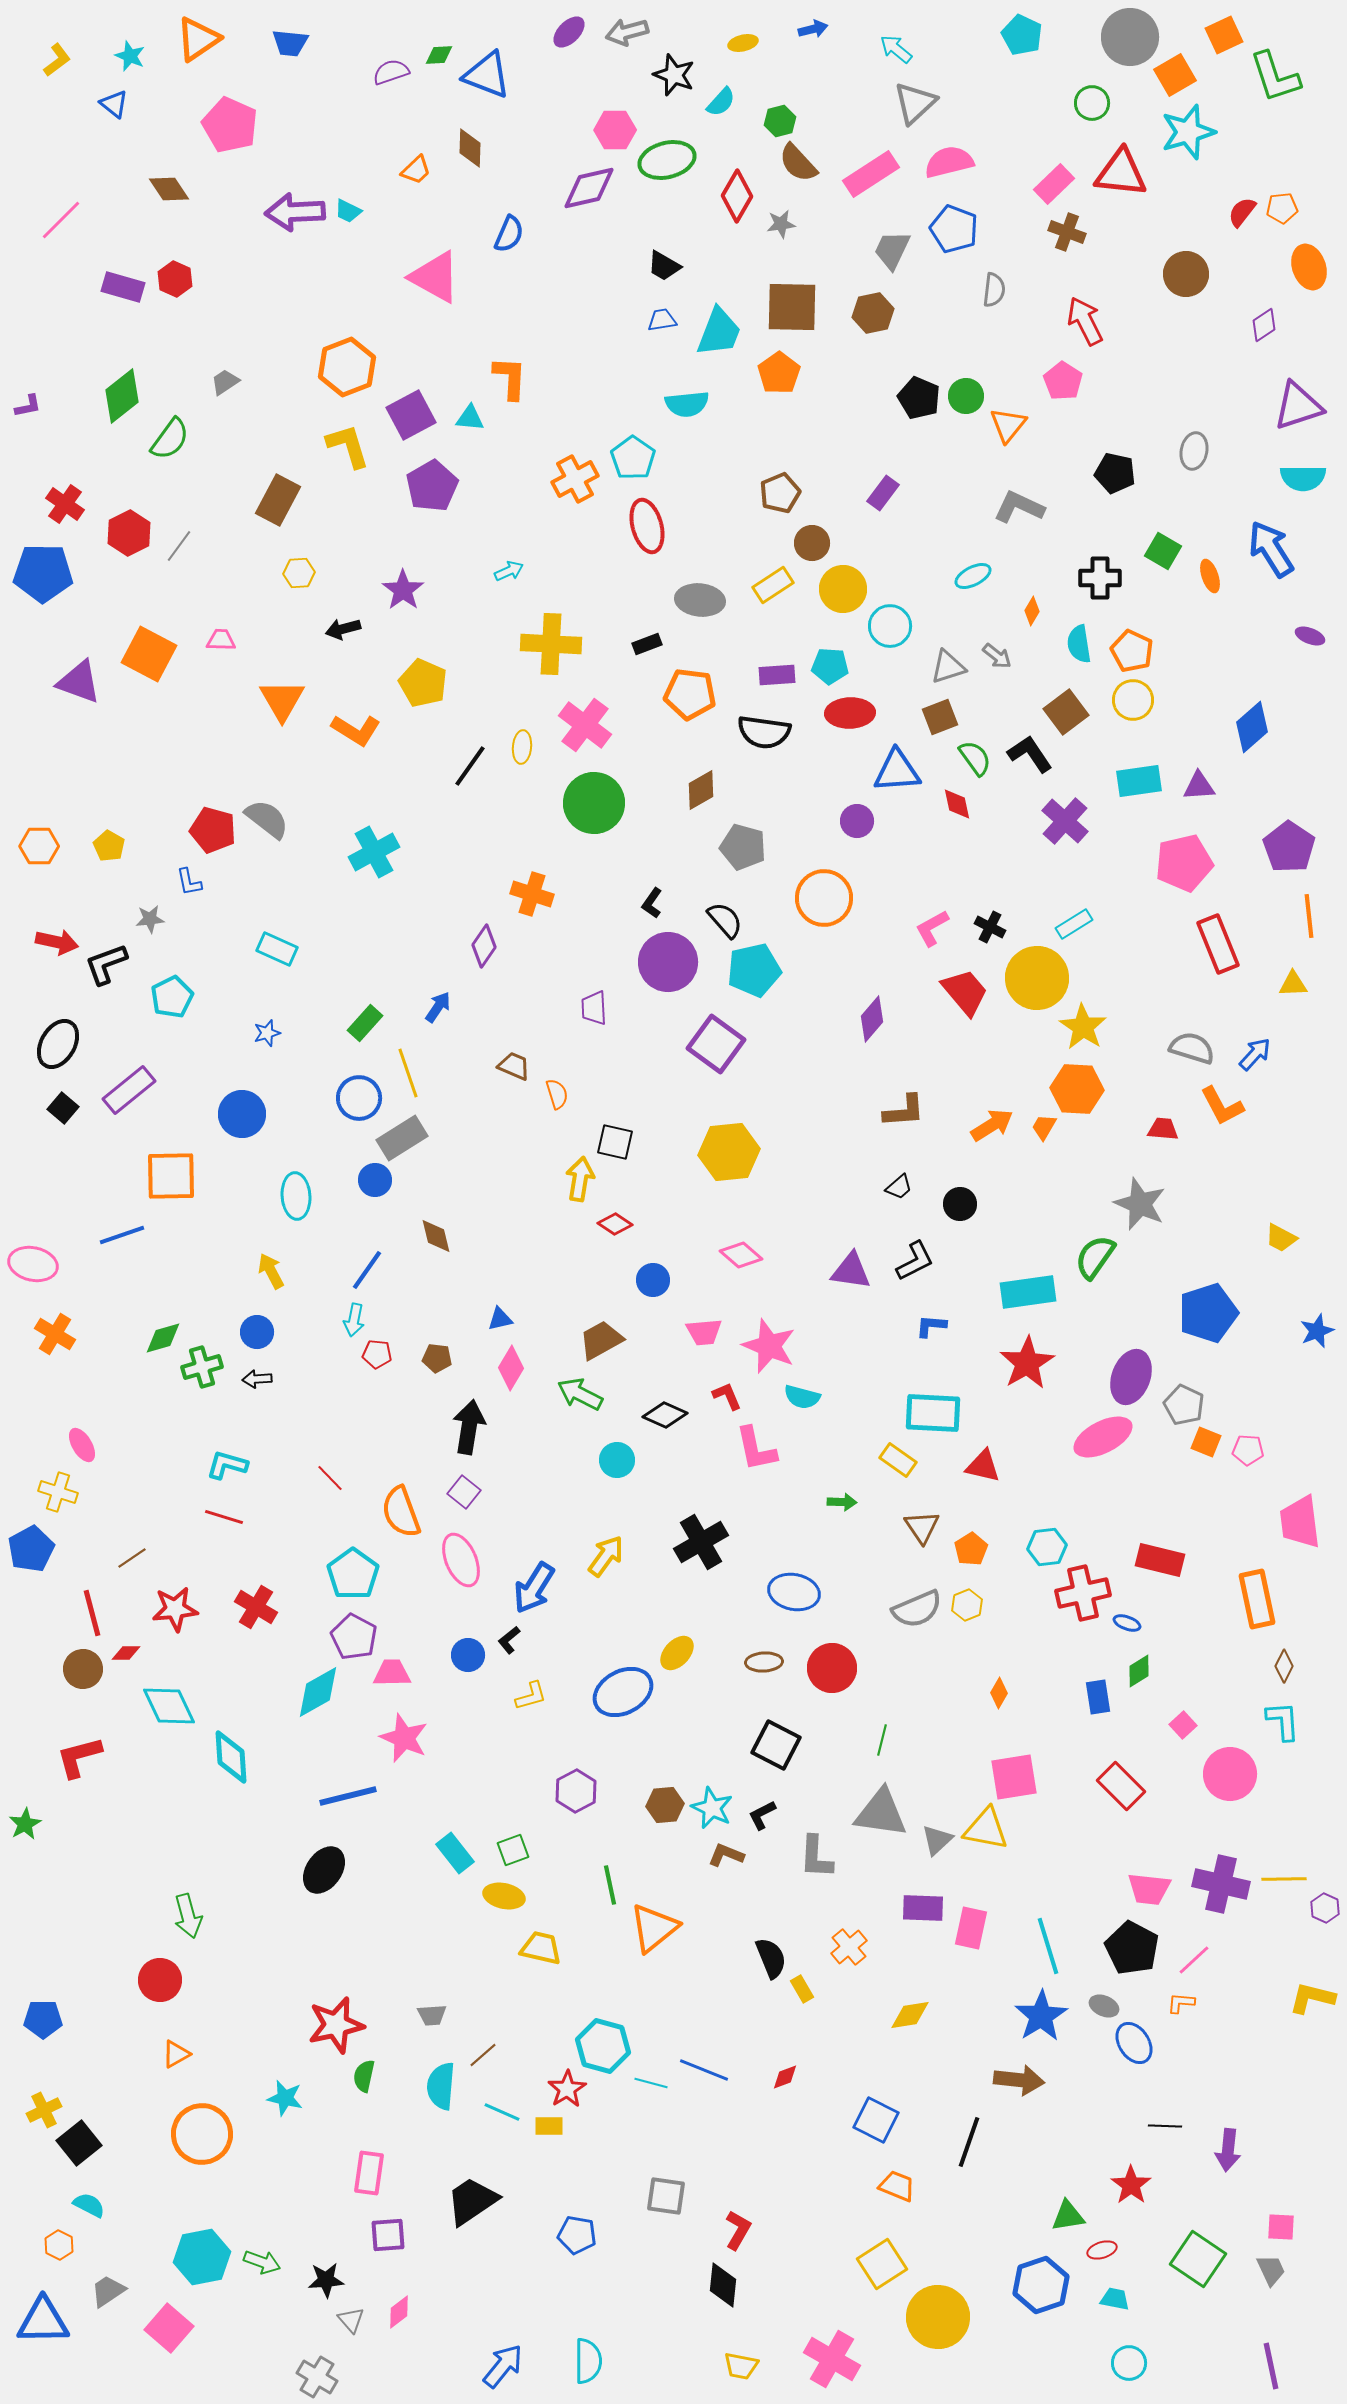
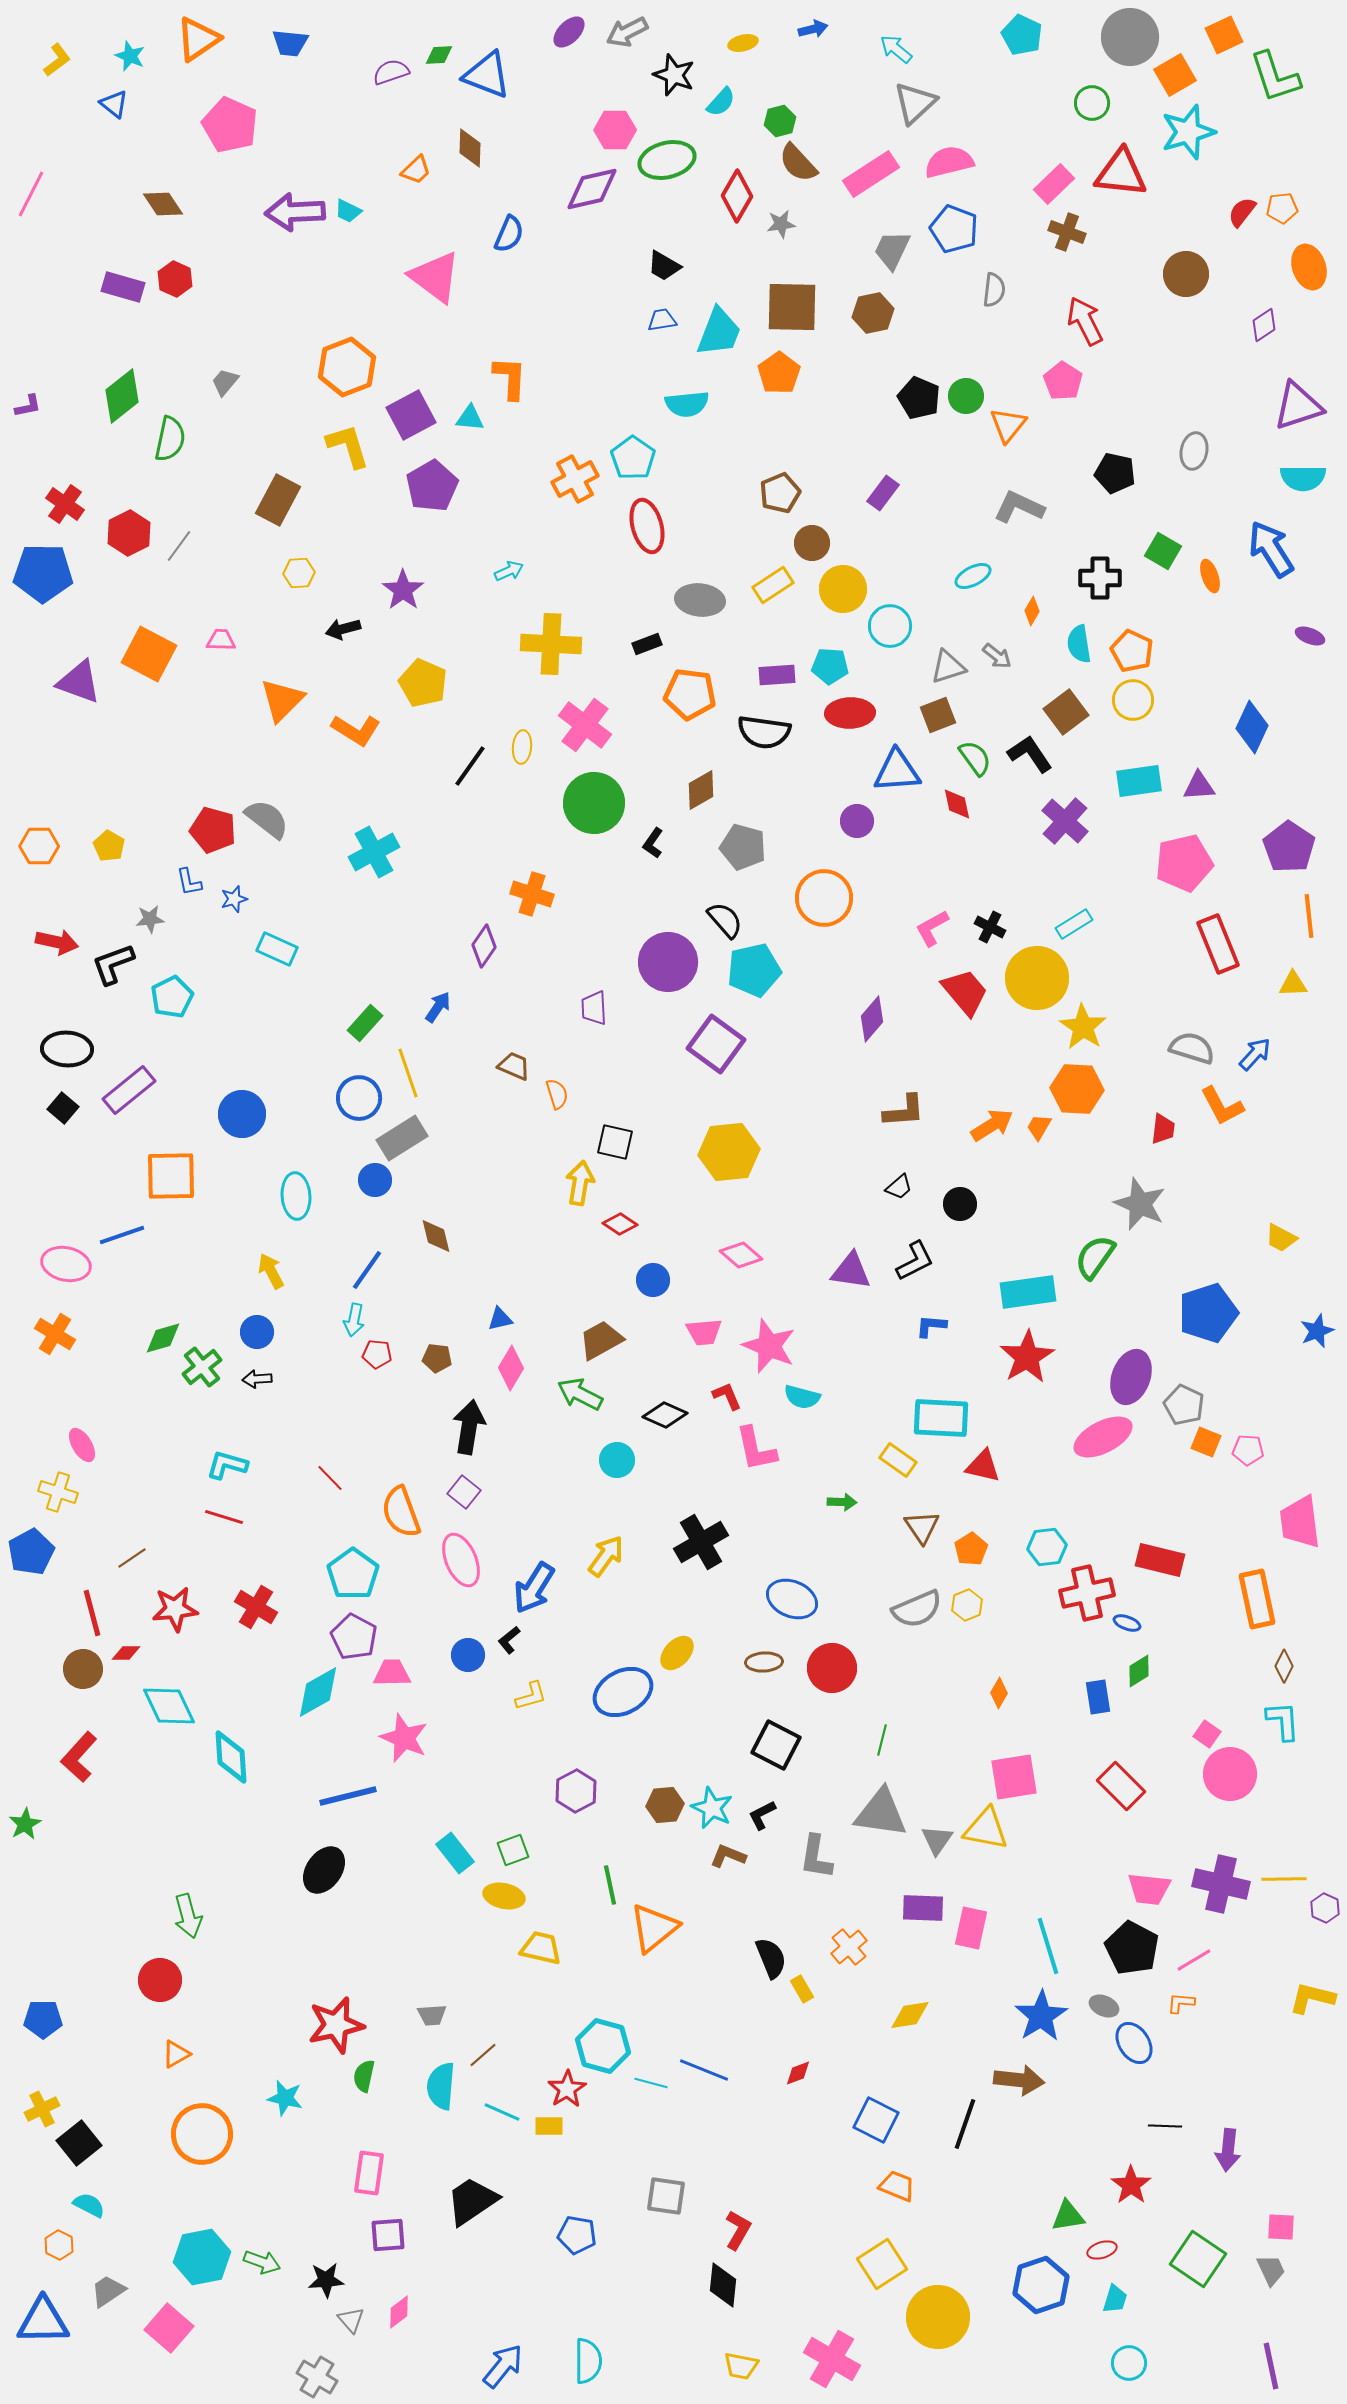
gray arrow at (627, 32): rotated 12 degrees counterclockwise
purple diamond at (589, 188): moved 3 px right, 1 px down
brown diamond at (169, 189): moved 6 px left, 15 px down
pink line at (61, 220): moved 30 px left, 26 px up; rotated 18 degrees counterclockwise
pink triangle at (435, 277): rotated 8 degrees clockwise
gray trapezoid at (225, 382): rotated 16 degrees counterclockwise
green semicircle at (170, 439): rotated 24 degrees counterclockwise
orange triangle at (282, 700): rotated 15 degrees clockwise
brown square at (940, 717): moved 2 px left, 2 px up
blue diamond at (1252, 727): rotated 24 degrees counterclockwise
black L-shape at (652, 903): moved 1 px right, 60 px up
black L-shape at (106, 964): moved 7 px right
blue star at (267, 1033): moved 33 px left, 134 px up
black ellipse at (58, 1044): moved 9 px right, 5 px down; rotated 63 degrees clockwise
orange trapezoid at (1044, 1127): moved 5 px left
red trapezoid at (1163, 1129): rotated 92 degrees clockwise
yellow arrow at (580, 1179): moved 4 px down
red diamond at (615, 1224): moved 5 px right
pink ellipse at (33, 1264): moved 33 px right
red star at (1027, 1363): moved 6 px up
green cross at (202, 1367): rotated 21 degrees counterclockwise
cyan rectangle at (933, 1413): moved 8 px right, 5 px down
blue pentagon at (31, 1549): moved 3 px down
blue ellipse at (794, 1592): moved 2 px left, 7 px down; rotated 12 degrees clockwise
red cross at (1083, 1593): moved 4 px right
pink square at (1183, 1725): moved 24 px right, 9 px down; rotated 12 degrees counterclockwise
red L-shape at (79, 1757): rotated 33 degrees counterclockwise
gray triangle at (937, 1840): rotated 12 degrees counterclockwise
brown L-shape at (726, 1855): moved 2 px right, 1 px down
gray L-shape at (816, 1857): rotated 6 degrees clockwise
pink line at (1194, 1960): rotated 12 degrees clockwise
red diamond at (785, 2077): moved 13 px right, 4 px up
yellow cross at (44, 2110): moved 2 px left, 1 px up
black line at (969, 2142): moved 4 px left, 18 px up
cyan trapezoid at (1115, 2299): rotated 96 degrees clockwise
